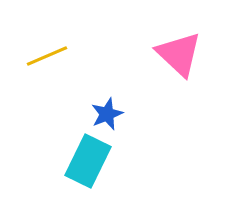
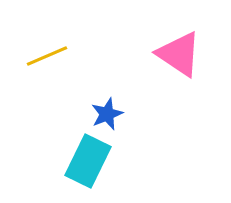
pink triangle: rotated 9 degrees counterclockwise
